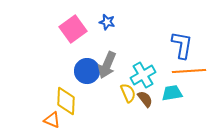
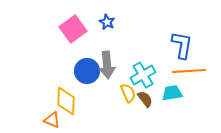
blue star: rotated 14 degrees clockwise
gray arrow: rotated 28 degrees counterclockwise
